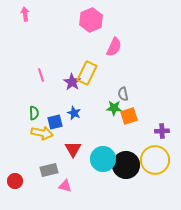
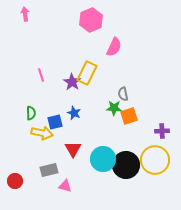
green semicircle: moved 3 px left
